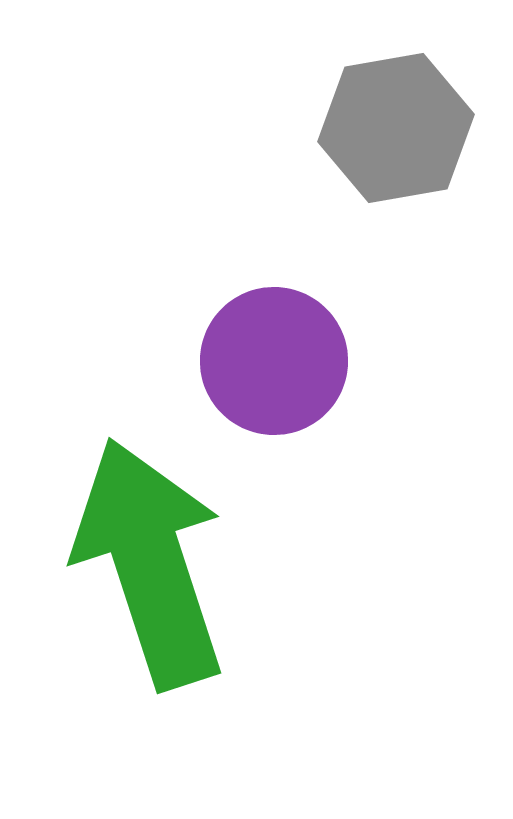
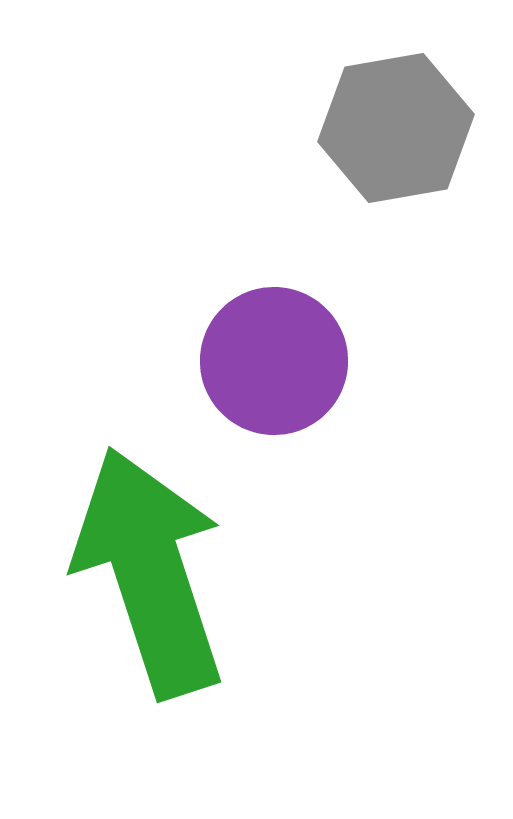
green arrow: moved 9 px down
